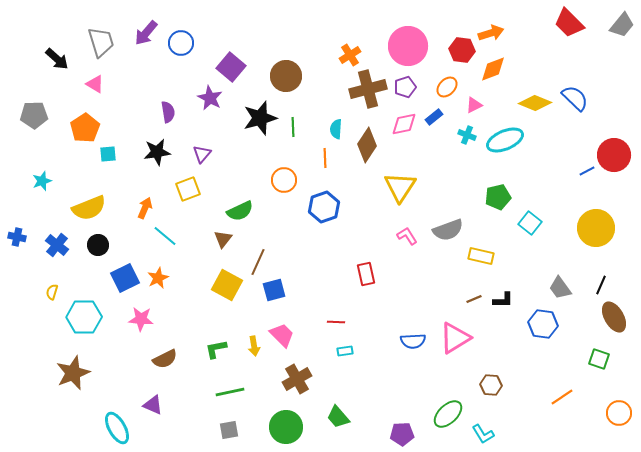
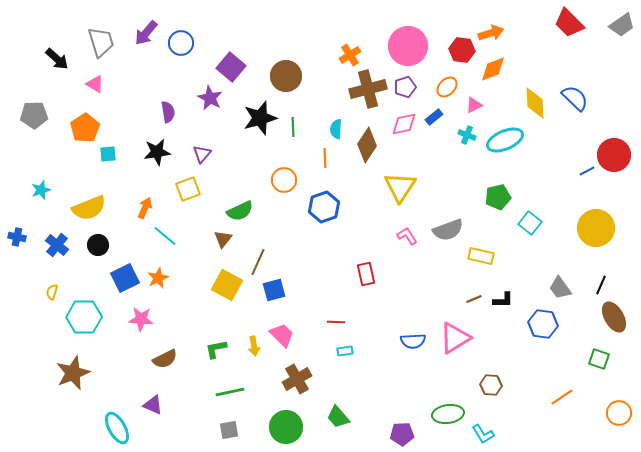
gray trapezoid at (622, 25): rotated 16 degrees clockwise
yellow diamond at (535, 103): rotated 64 degrees clockwise
cyan star at (42, 181): moved 1 px left, 9 px down
green ellipse at (448, 414): rotated 36 degrees clockwise
